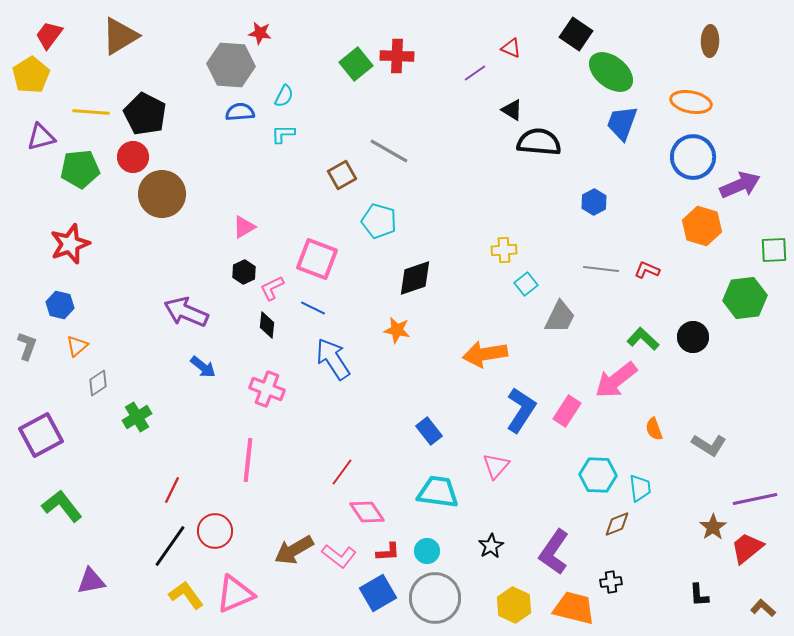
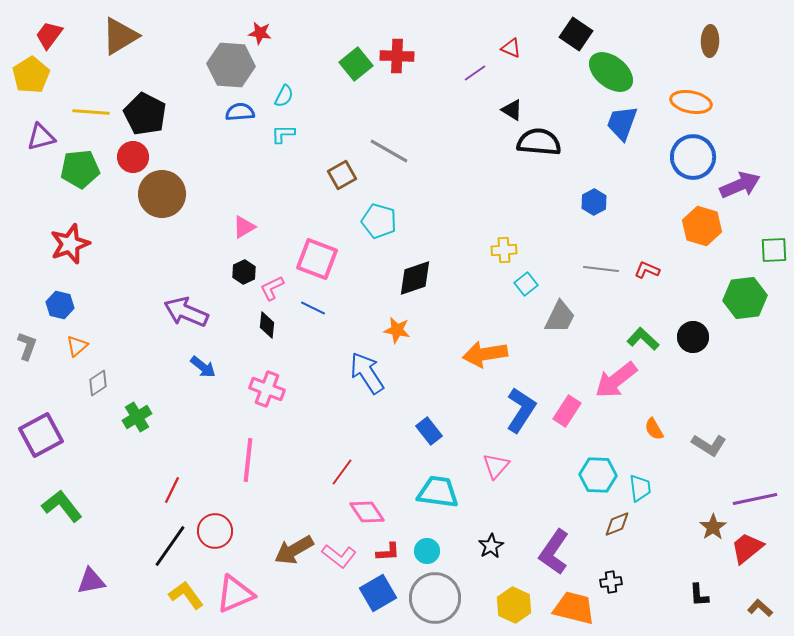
blue arrow at (333, 359): moved 34 px right, 14 px down
orange semicircle at (654, 429): rotated 10 degrees counterclockwise
brown L-shape at (763, 608): moved 3 px left
